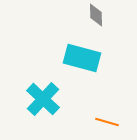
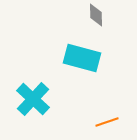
cyan cross: moved 10 px left
orange line: rotated 35 degrees counterclockwise
